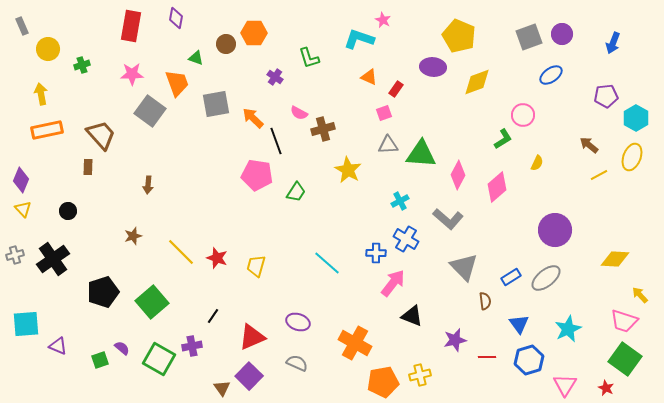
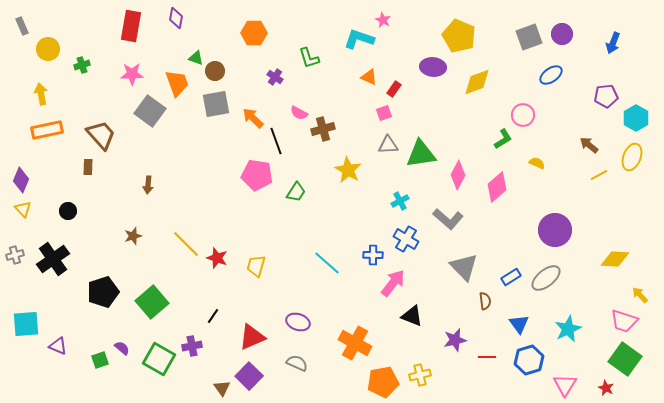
brown circle at (226, 44): moved 11 px left, 27 px down
red rectangle at (396, 89): moved 2 px left
green triangle at (421, 154): rotated 12 degrees counterclockwise
yellow semicircle at (537, 163): rotated 91 degrees counterclockwise
yellow line at (181, 252): moved 5 px right, 8 px up
blue cross at (376, 253): moved 3 px left, 2 px down
